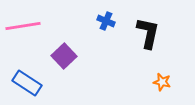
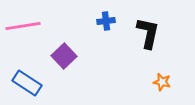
blue cross: rotated 30 degrees counterclockwise
